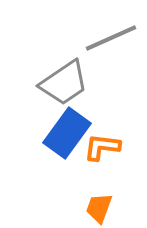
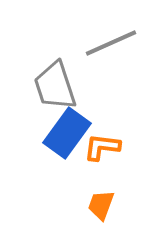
gray line: moved 5 px down
gray trapezoid: moved 9 px left, 3 px down; rotated 106 degrees clockwise
orange trapezoid: moved 2 px right, 3 px up
